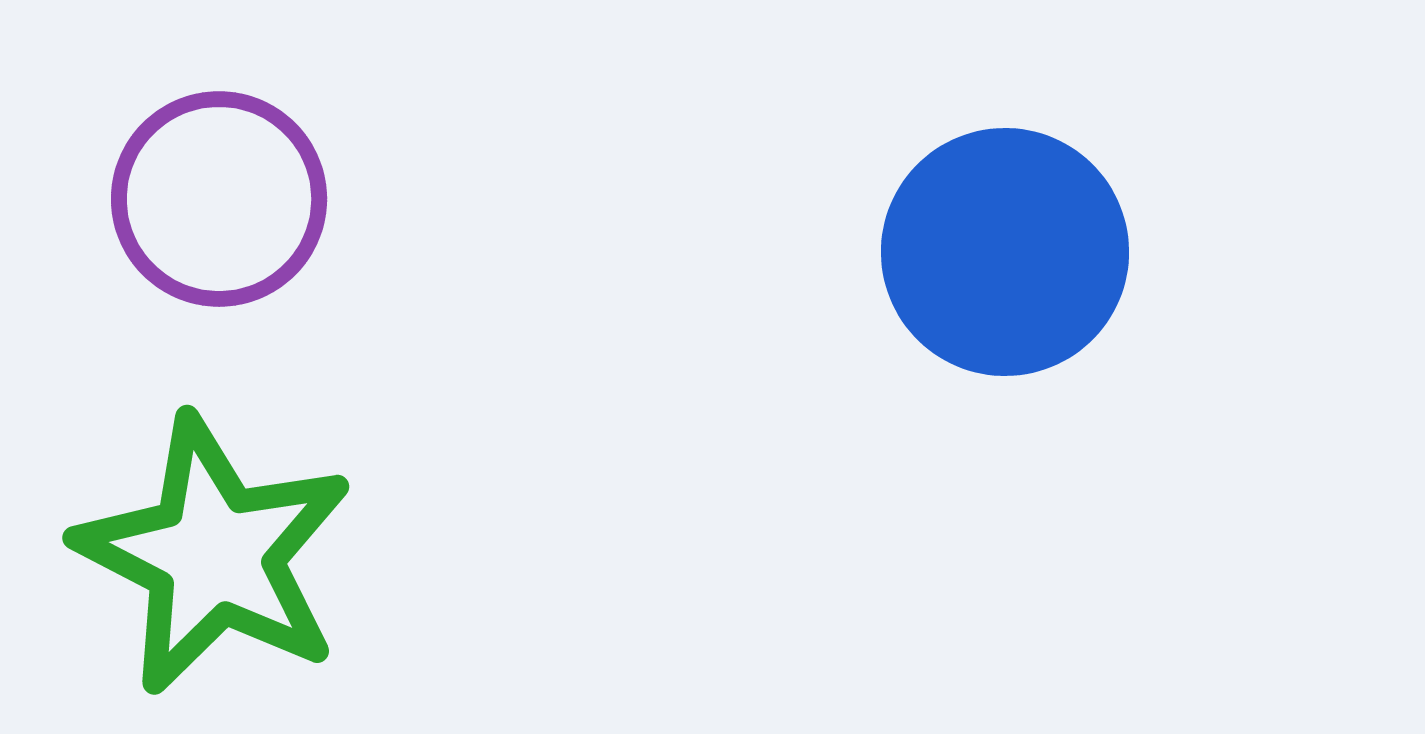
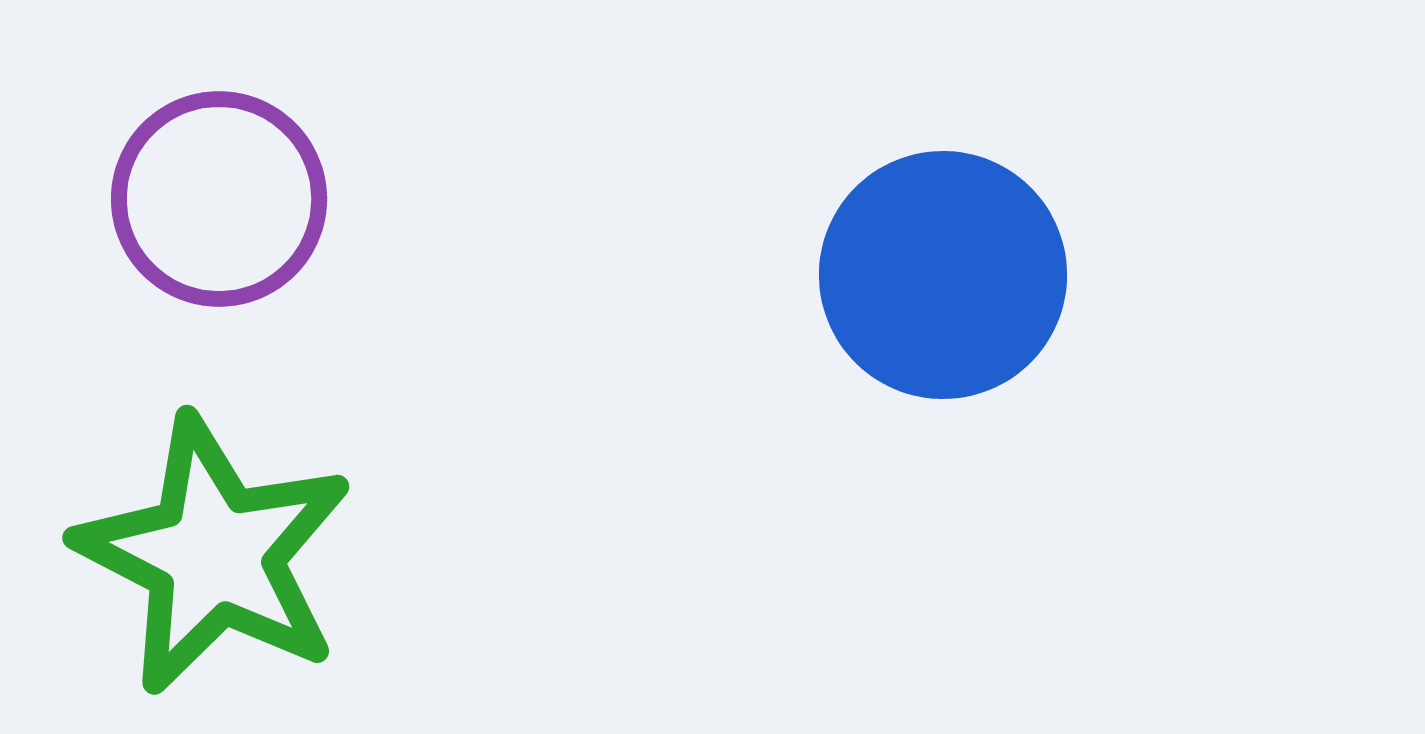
blue circle: moved 62 px left, 23 px down
